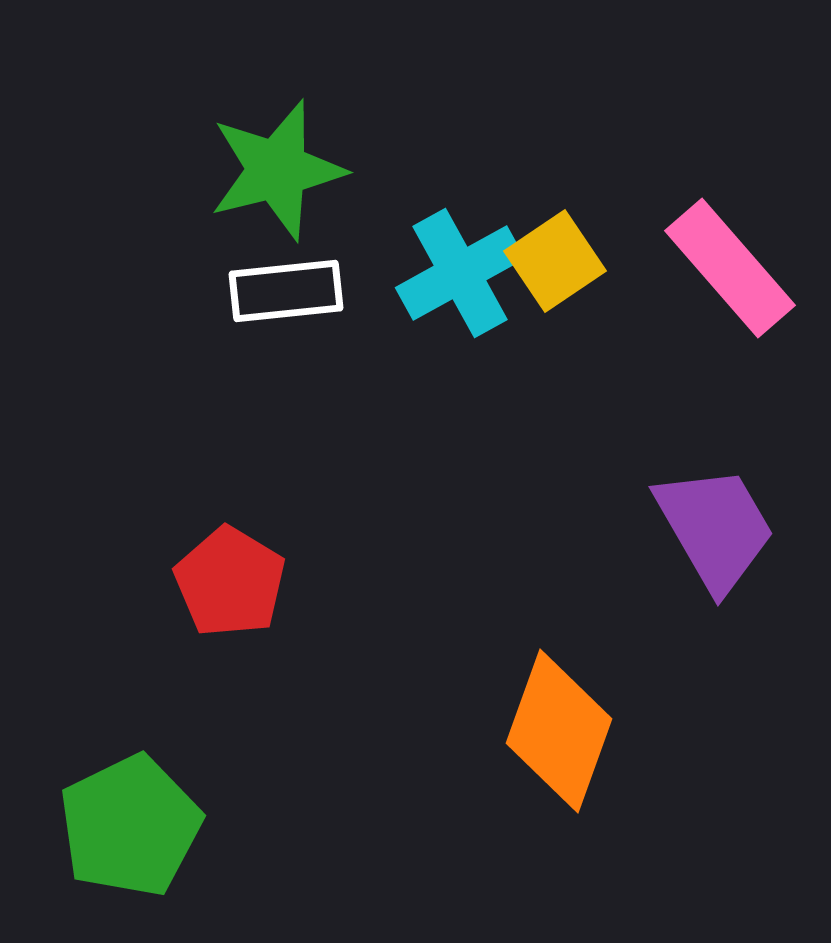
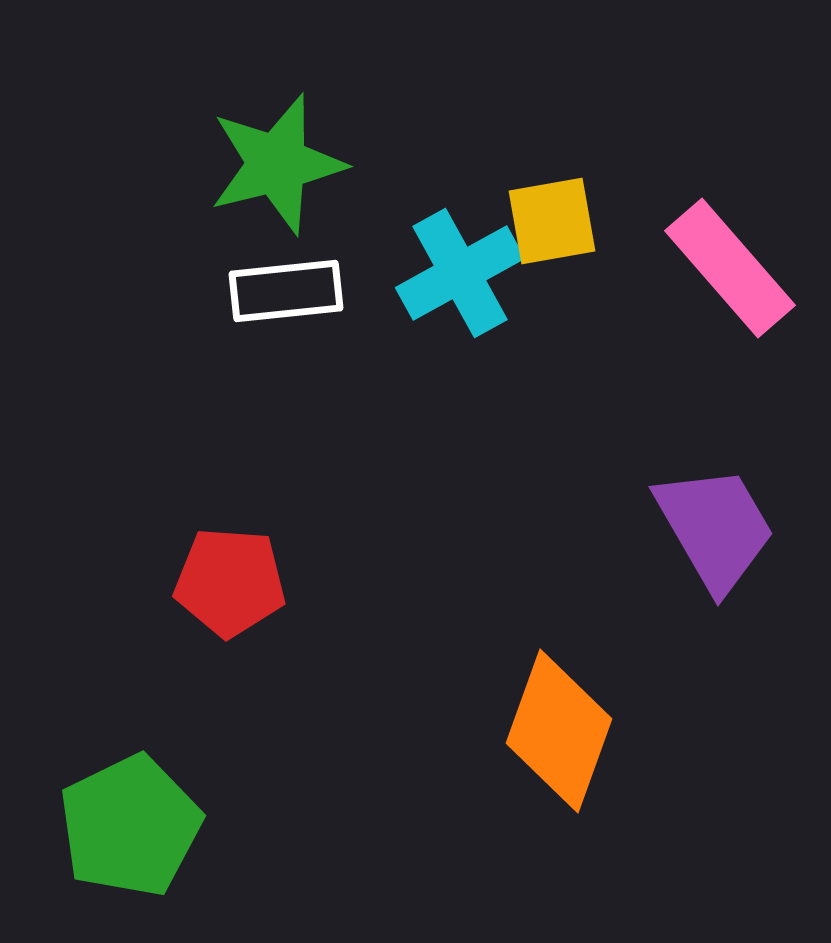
green star: moved 6 px up
yellow square: moved 3 px left, 40 px up; rotated 24 degrees clockwise
red pentagon: rotated 27 degrees counterclockwise
